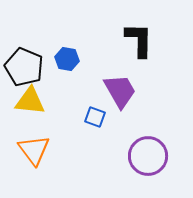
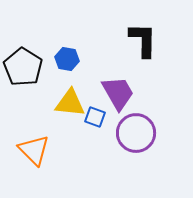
black L-shape: moved 4 px right
black pentagon: moved 1 px left; rotated 9 degrees clockwise
purple trapezoid: moved 2 px left, 2 px down
yellow triangle: moved 40 px right, 2 px down
orange triangle: rotated 8 degrees counterclockwise
purple circle: moved 12 px left, 23 px up
